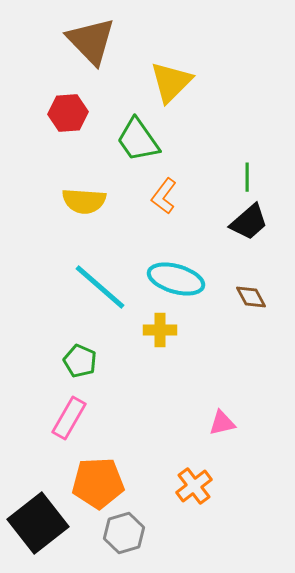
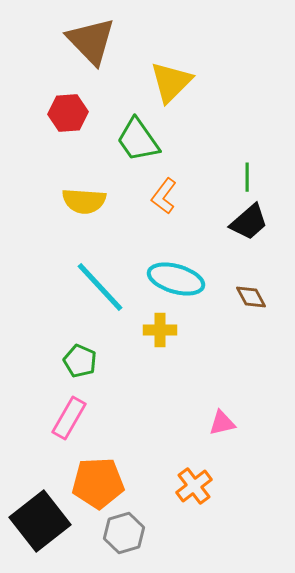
cyan line: rotated 6 degrees clockwise
black square: moved 2 px right, 2 px up
